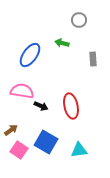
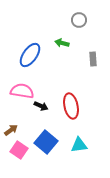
blue square: rotated 10 degrees clockwise
cyan triangle: moved 5 px up
